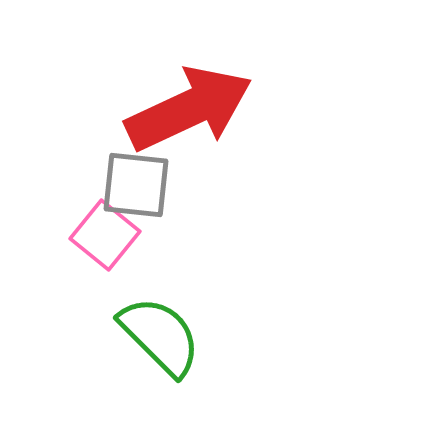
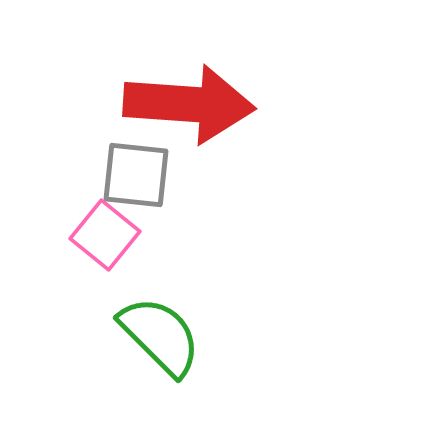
red arrow: moved 5 px up; rotated 29 degrees clockwise
gray square: moved 10 px up
